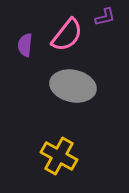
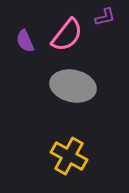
purple semicircle: moved 4 px up; rotated 30 degrees counterclockwise
yellow cross: moved 10 px right
